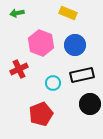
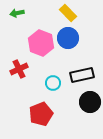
yellow rectangle: rotated 24 degrees clockwise
blue circle: moved 7 px left, 7 px up
black circle: moved 2 px up
